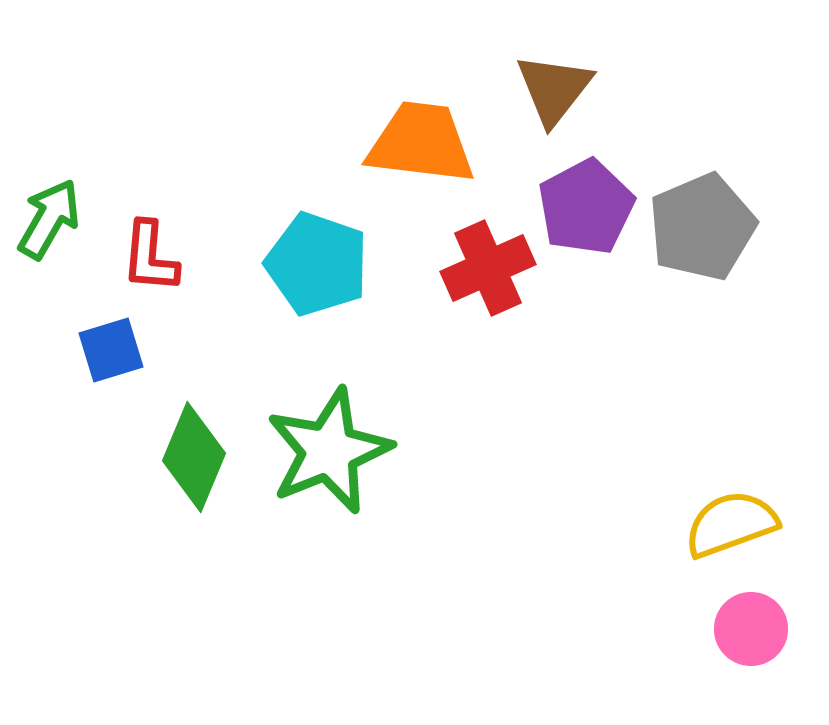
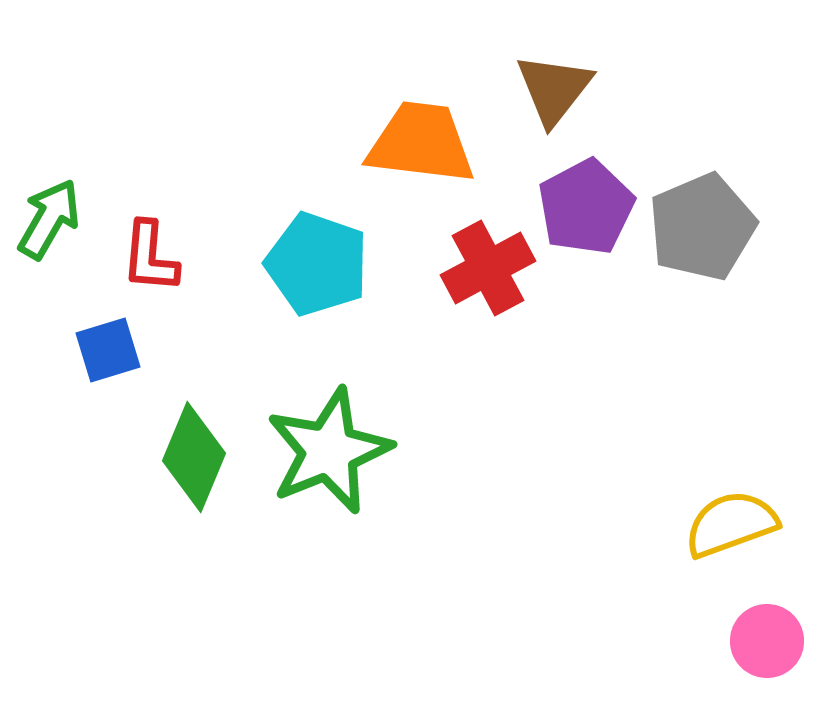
red cross: rotated 4 degrees counterclockwise
blue square: moved 3 px left
pink circle: moved 16 px right, 12 px down
